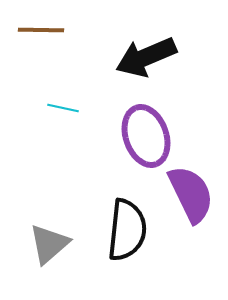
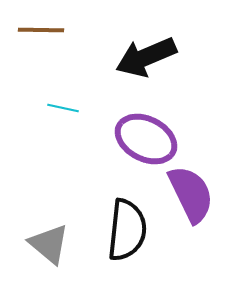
purple ellipse: moved 3 px down; rotated 44 degrees counterclockwise
gray triangle: rotated 39 degrees counterclockwise
